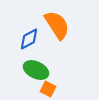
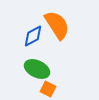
blue diamond: moved 4 px right, 3 px up
green ellipse: moved 1 px right, 1 px up
